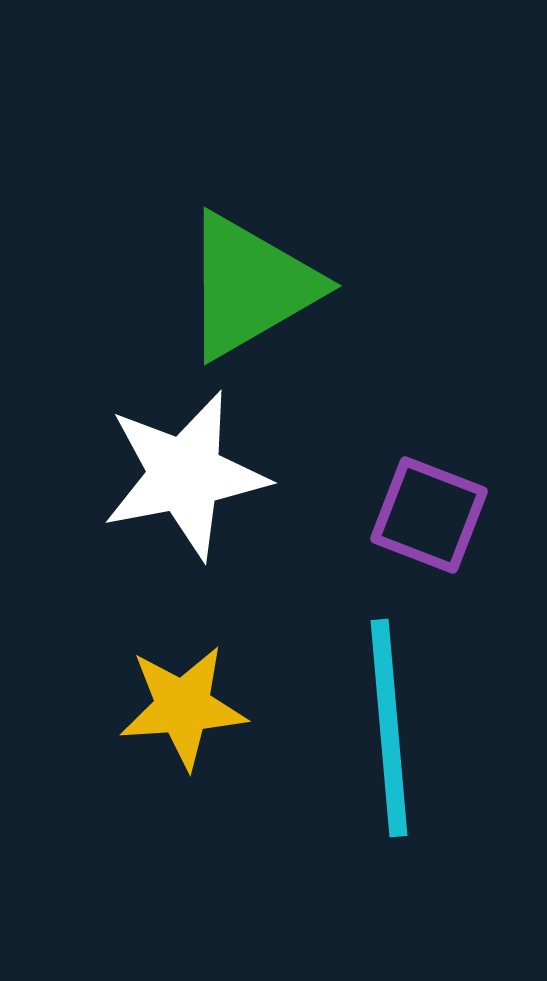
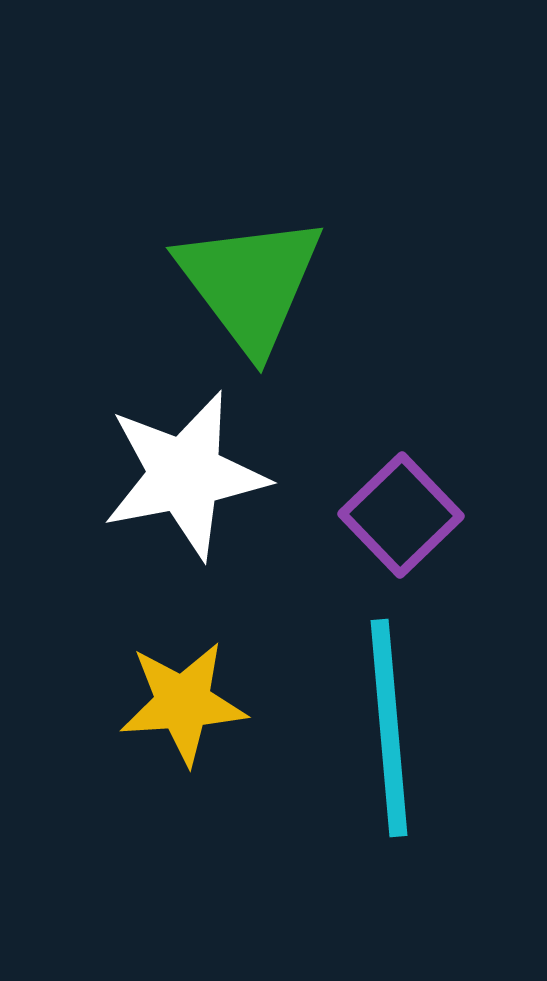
green triangle: moved 3 px up; rotated 37 degrees counterclockwise
purple square: moved 28 px left; rotated 25 degrees clockwise
yellow star: moved 4 px up
